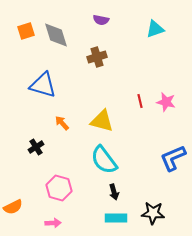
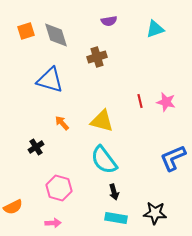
purple semicircle: moved 8 px right, 1 px down; rotated 21 degrees counterclockwise
blue triangle: moved 7 px right, 5 px up
black star: moved 2 px right
cyan rectangle: rotated 10 degrees clockwise
